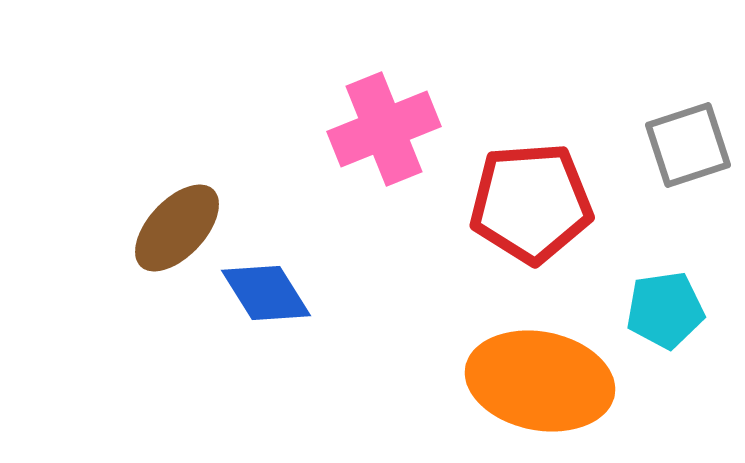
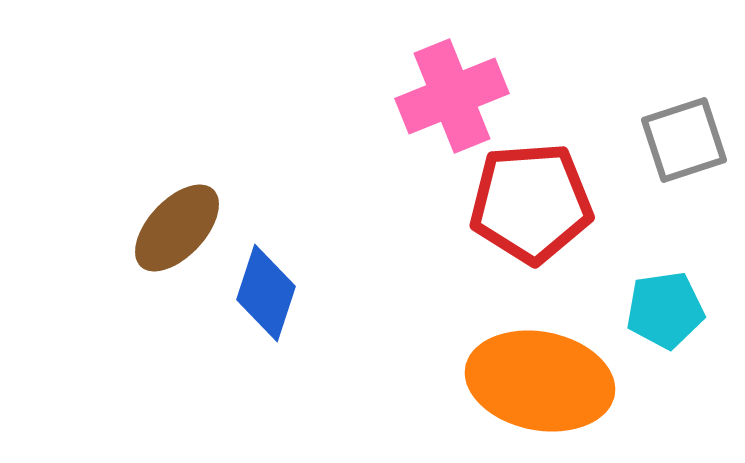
pink cross: moved 68 px right, 33 px up
gray square: moved 4 px left, 5 px up
blue diamond: rotated 50 degrees clockwise
